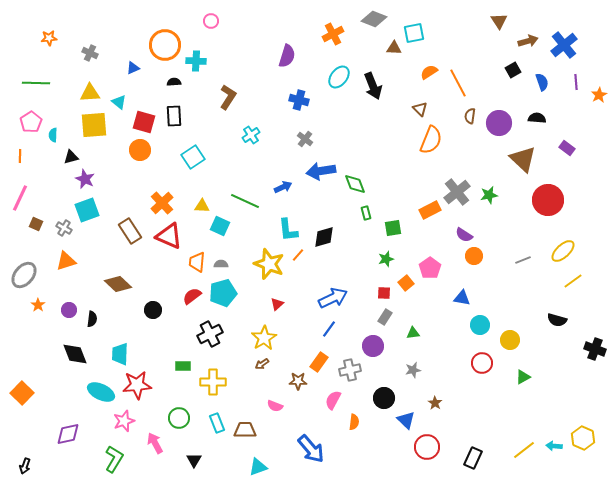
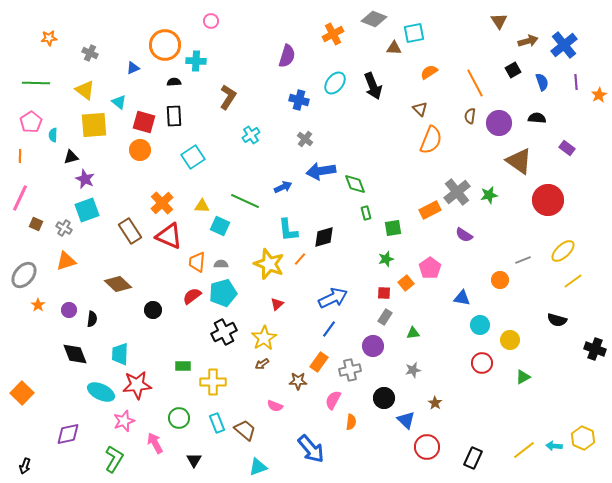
cyan ellipse at (339, 77): moved 4 px left, 6 px down
orange line at (458, 83): moved 17 px right
yellow triangle at (90, 93): moved 5 px left, 3 px up; rotated 40 degrees clockwise
brown triangle at (523, 159): moved 4 px left, 2 px down; rotated 8 degrees counterclockwise
orange line at (298, 255): moved 2 px right, 4 px down
orange circle at (474, 256): moved 26 px right, 24 px down
black cross at (210, 334): moved 14 px right, 2 px up
orange semicircle at (354, 422): moved 3 px left
brown trapezoid at (245, 430): rotated 40 degrees clockwise
